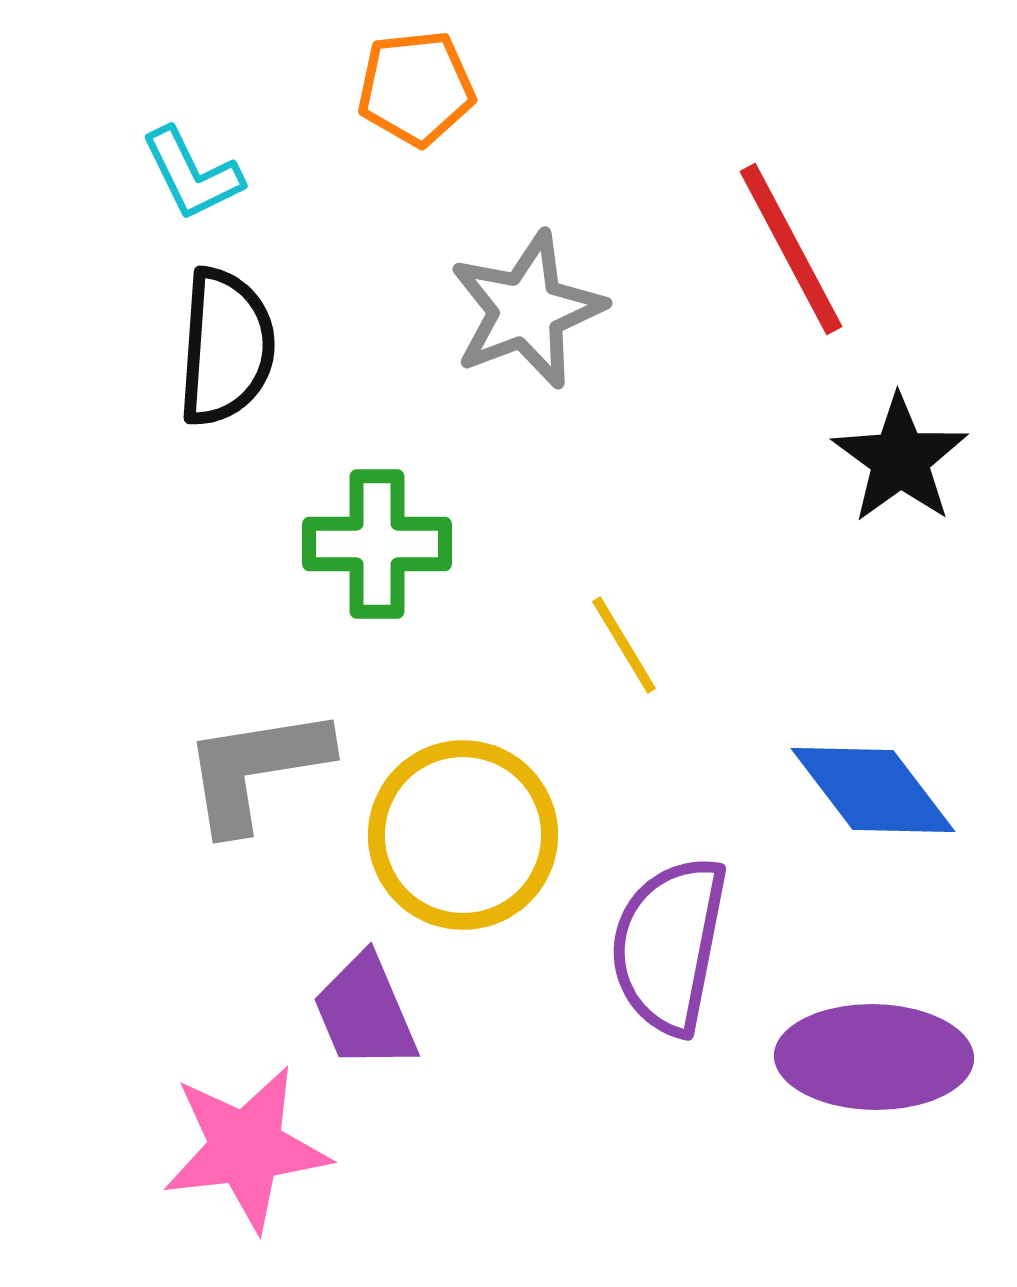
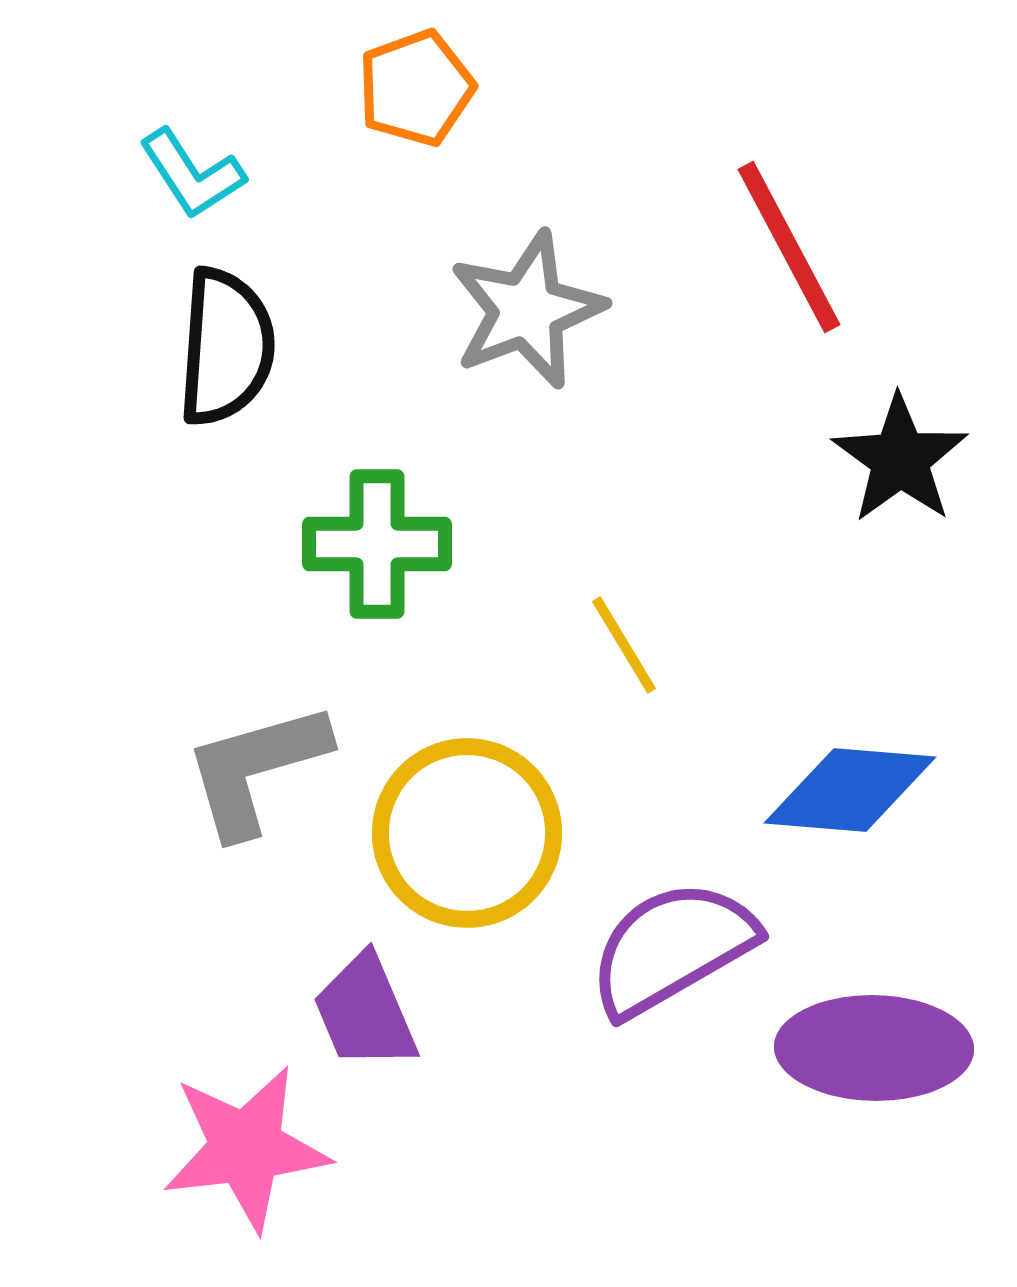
orange pentagon: rotated 14 degrees counterclockwise
cyan L-shape: rotated 7 degrees counterclockwise
red line: moved 2 px left, 2 px up
gray L-shape: rotated 7 degrees counterclockwise
blue diamond: moved 23 px left; rotated 48 degrees counterclockwise
yellow circle: moved 4 px right, 2 px up
purple semicircle: moved 3 px right, 3 px down; rotated 49 degrees clockwise
purple ellipse: moved 9 px up
